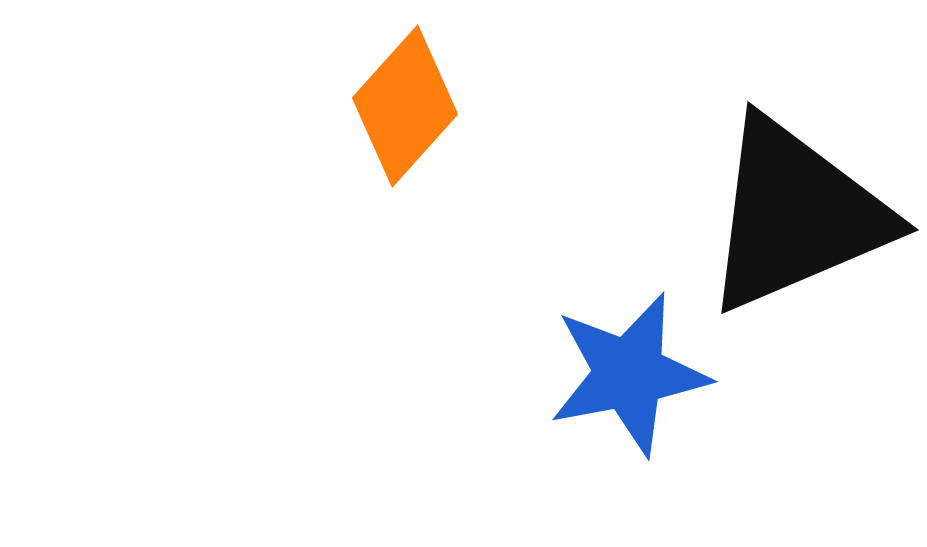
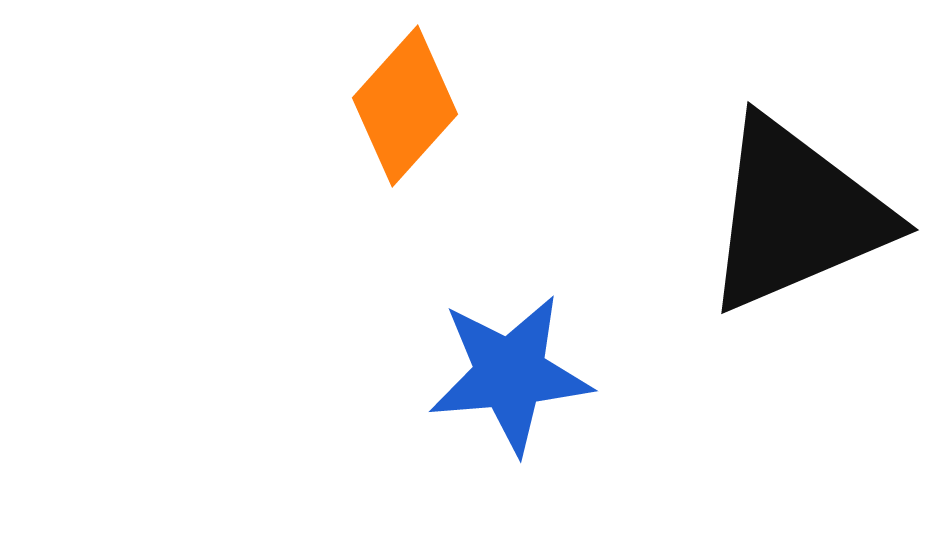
blue star: moved 119 px left; rotated 6 degrees clockwise
